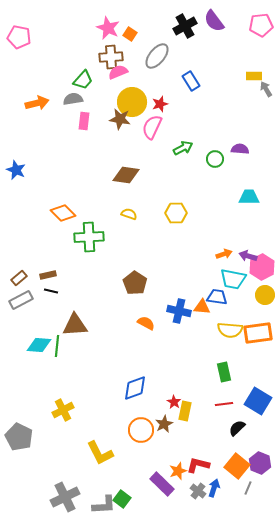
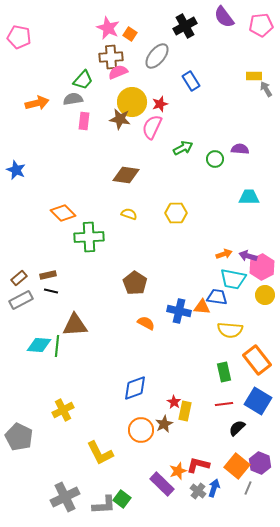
purple semicircle at (214, 21): moved 10 px right, 4 px up
orange rectangle at (258, 333): moved 1 px left, 27 px down; rotated 60 degrees clockwise
